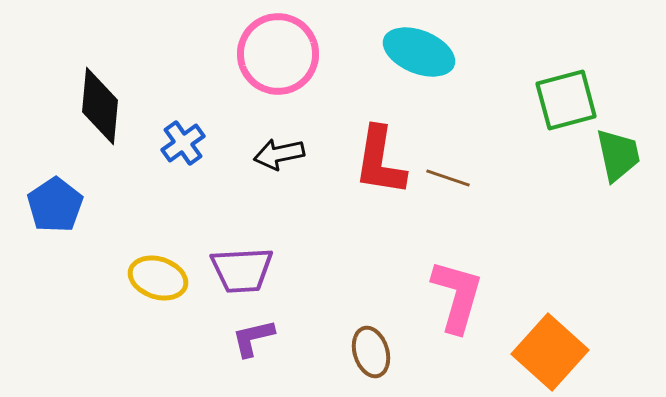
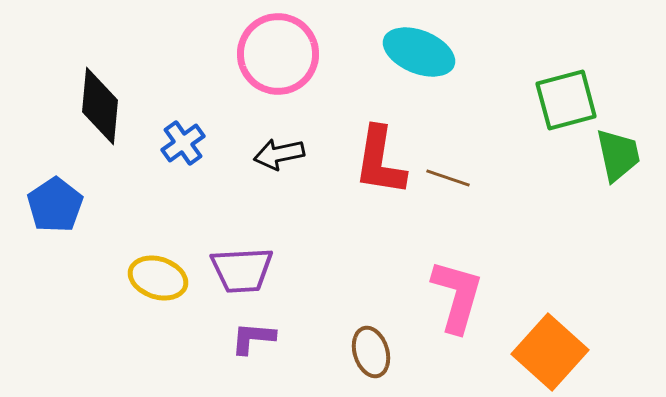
purple L-shape: rotated 18 degrees clockwise
